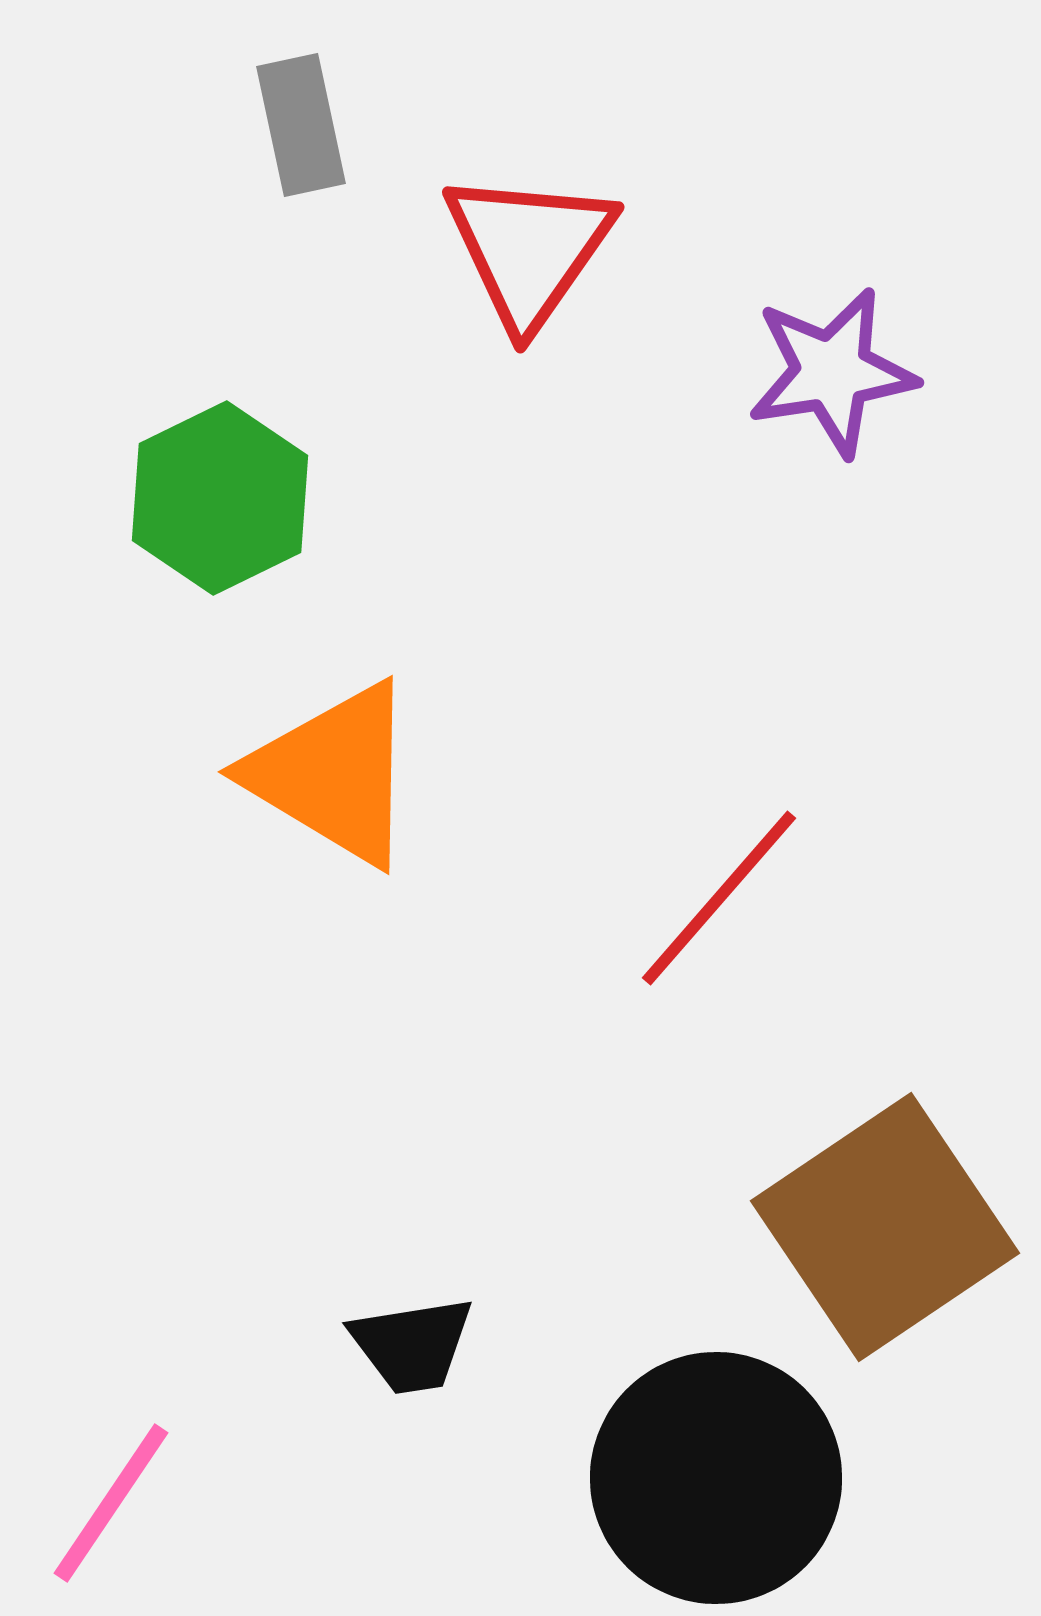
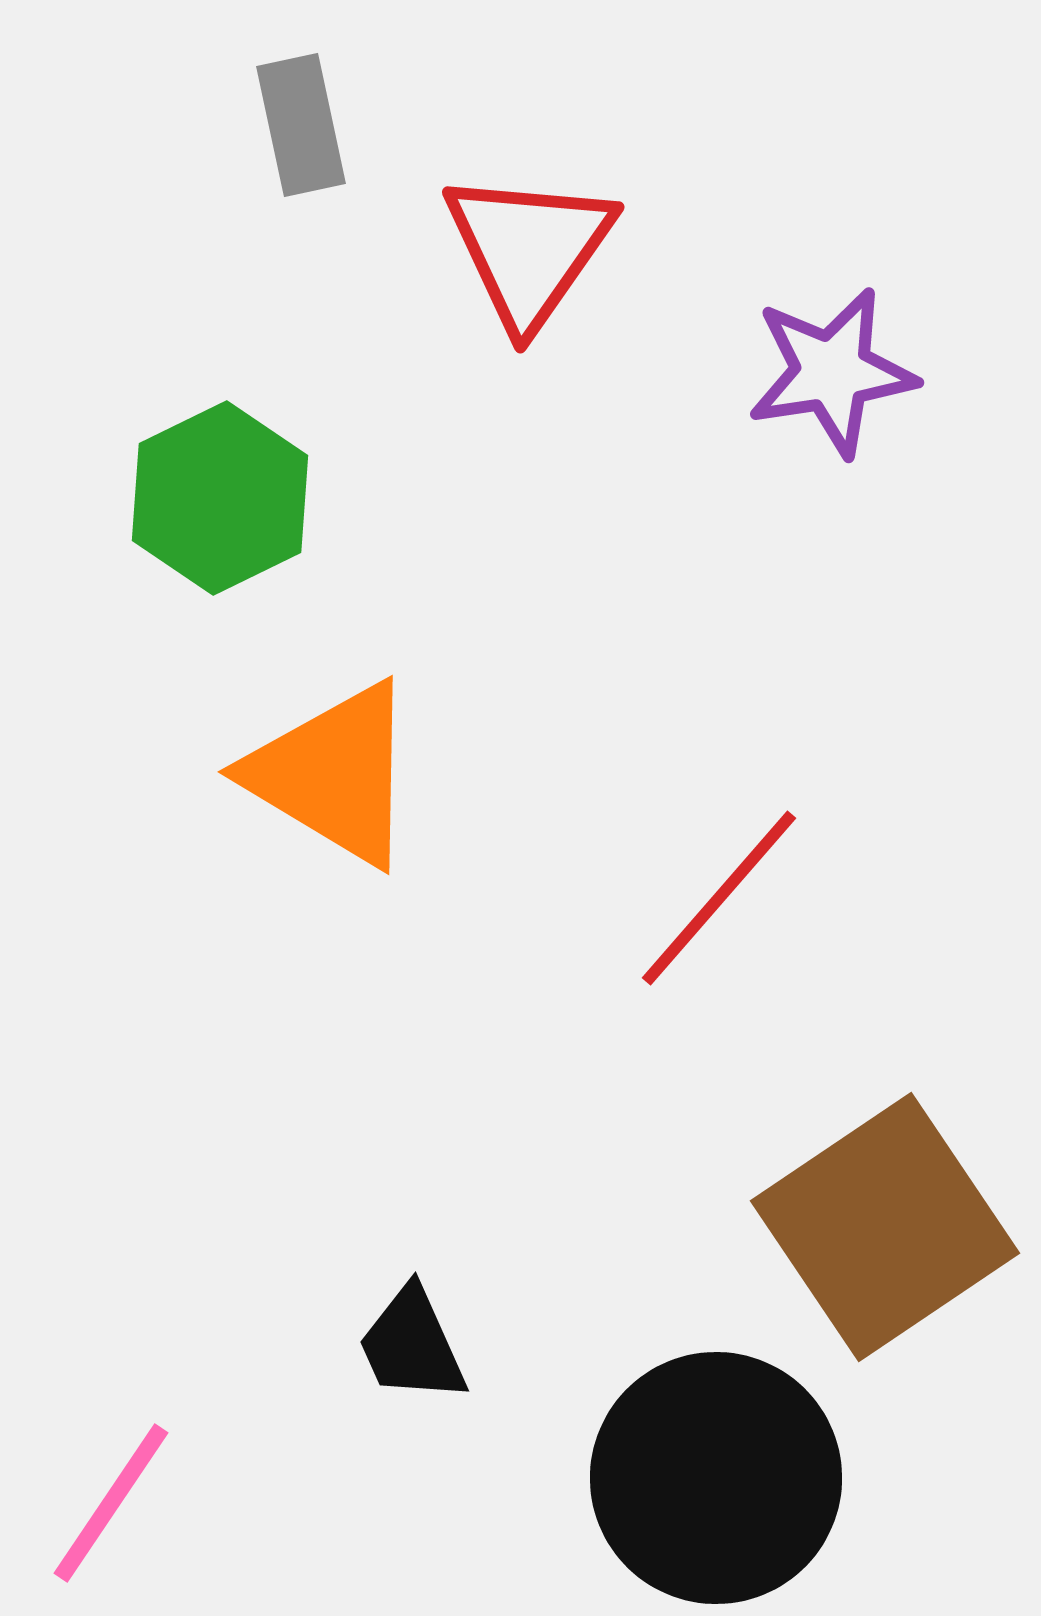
black trapezoid: rotated 75 degrees clockwise
